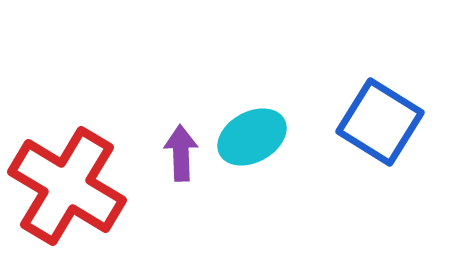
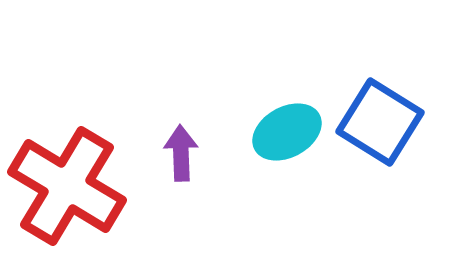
cyan ellipse: moved 35 px right, 5 px up
